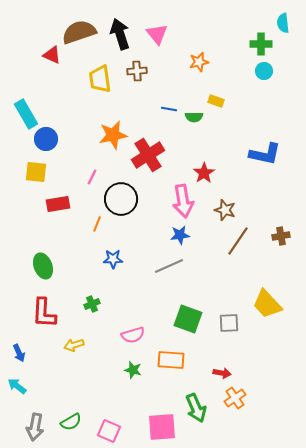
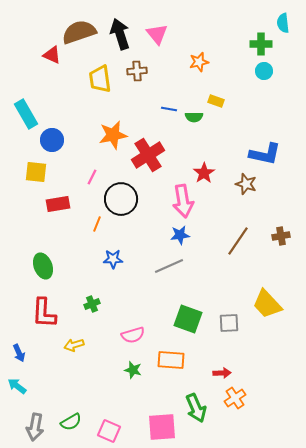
blue circle at (46, 139): moved 6 px right, 1 px down
brown star at (225, 210): moved 21 px right, 26 px up
red arrow at (222, 373): rotated 12 degrees counterclockwise
